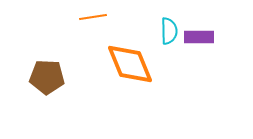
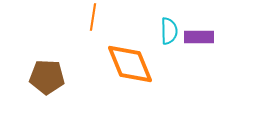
orange line: rotated 72 degrees counterclockwise
